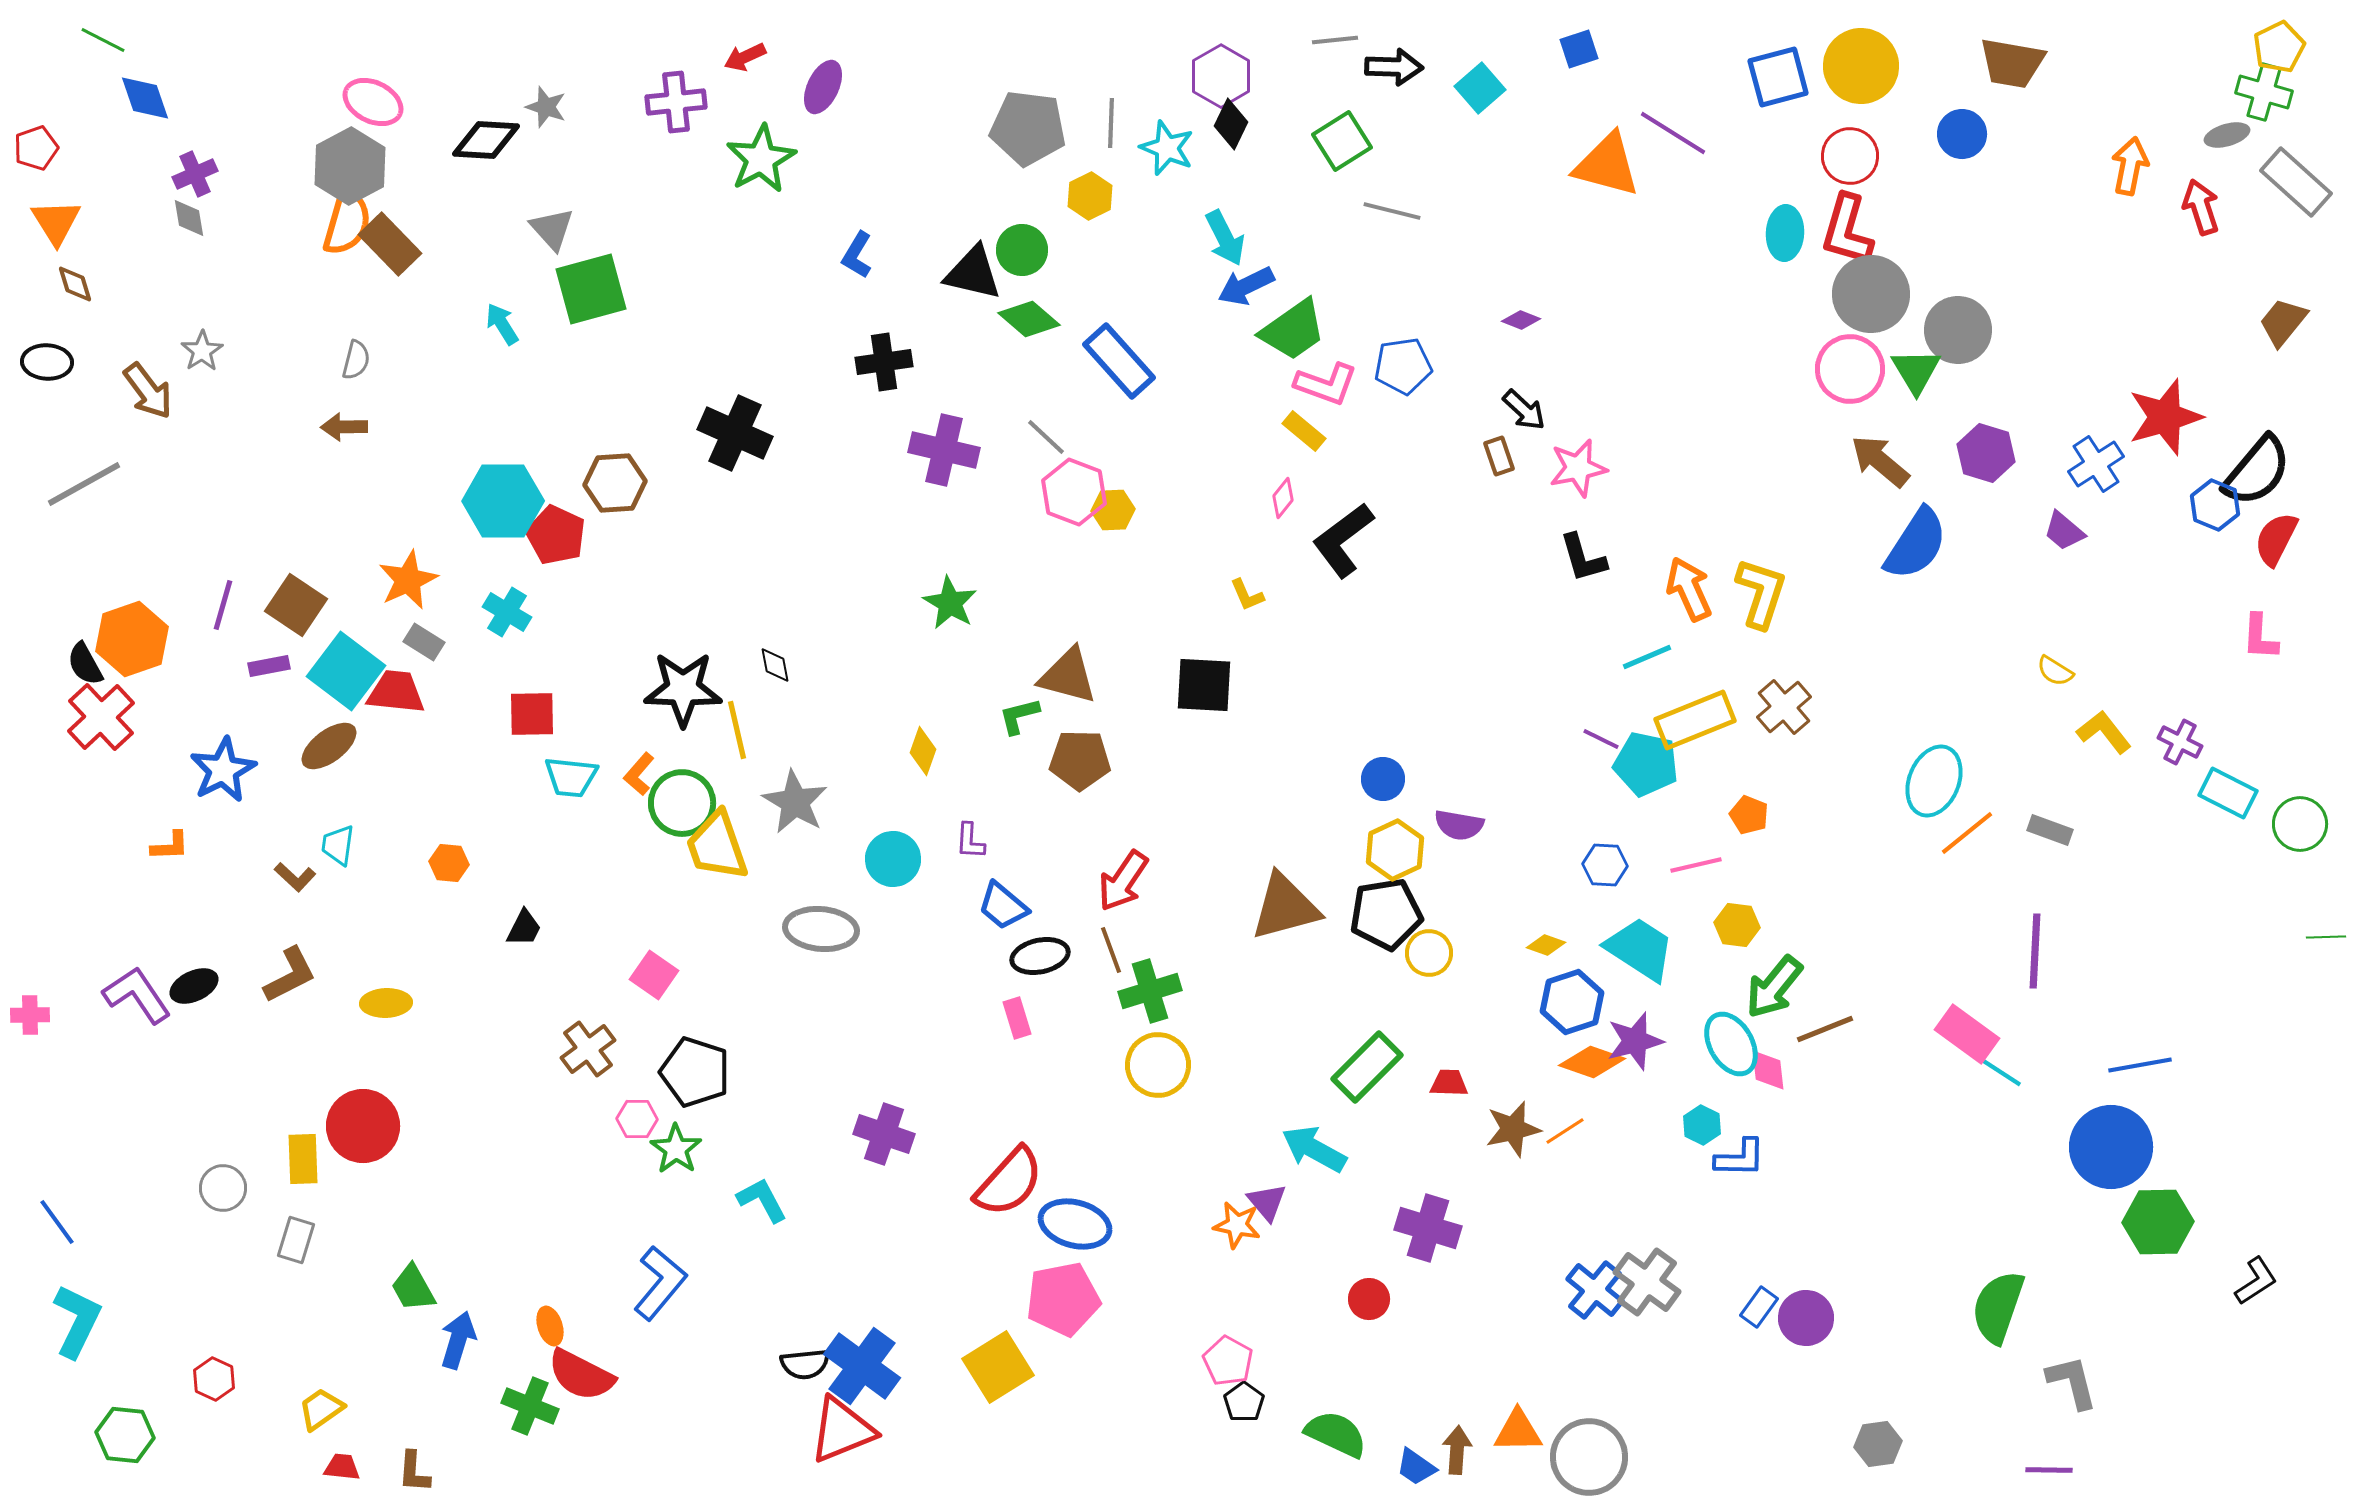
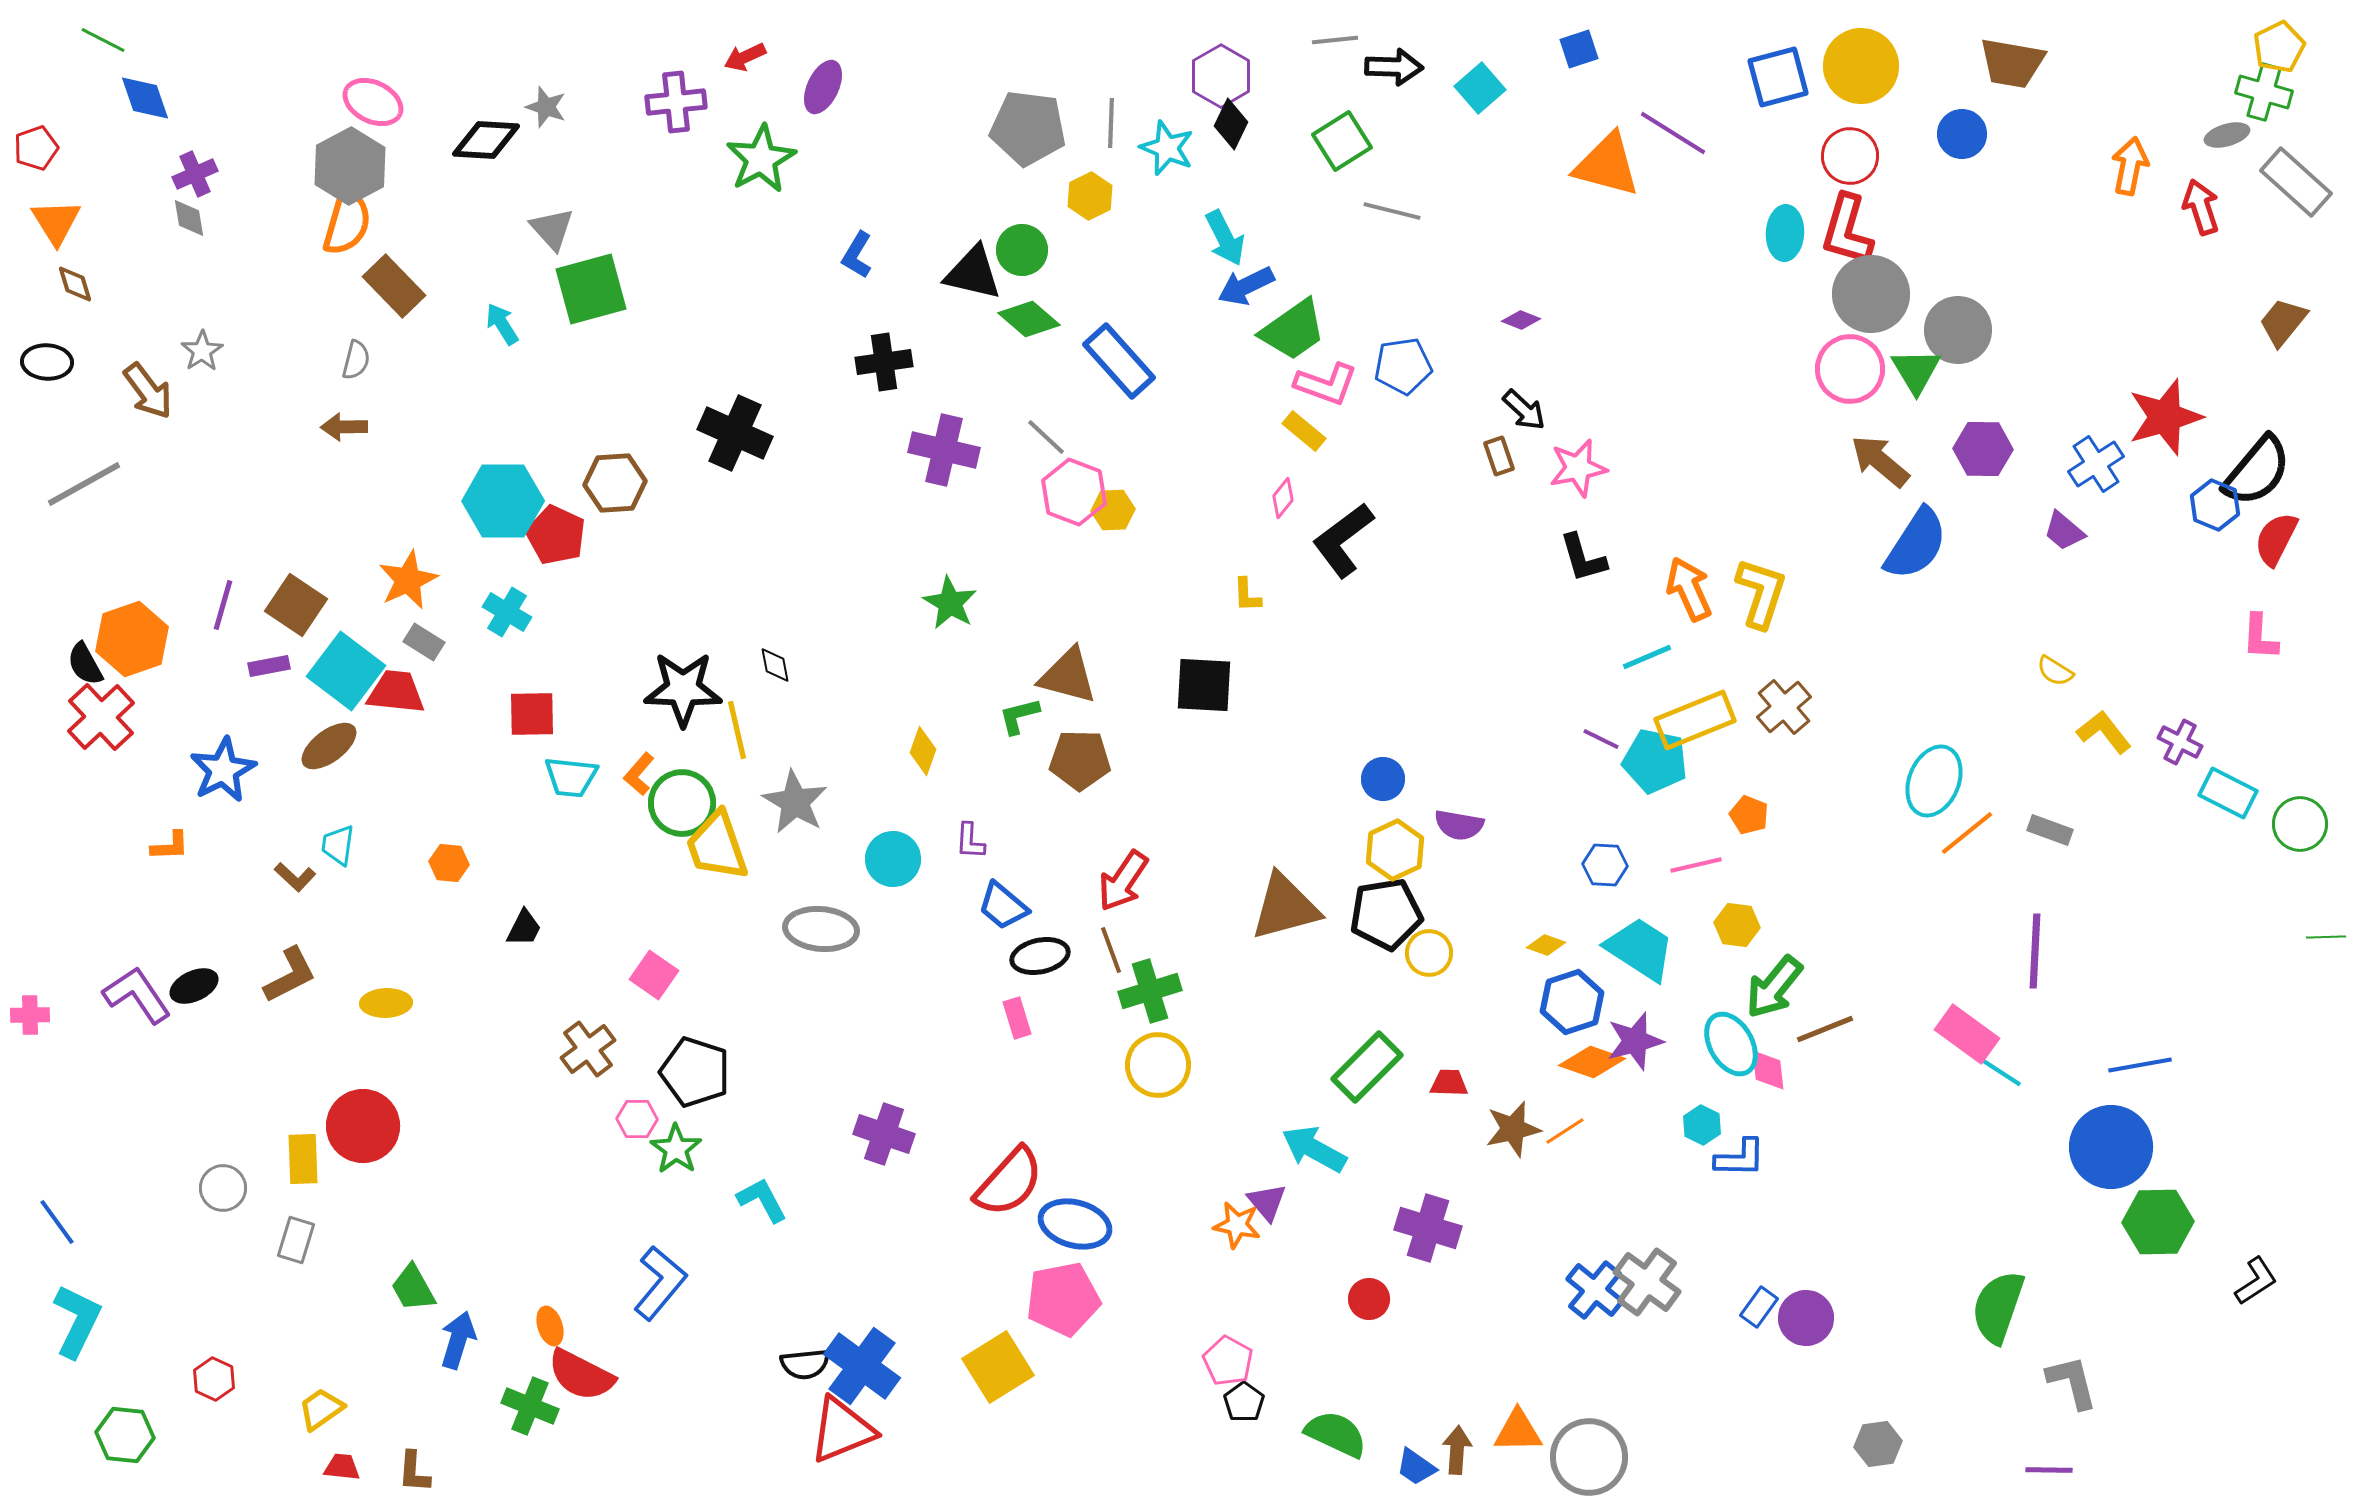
brown rectangle at (390, 244): moved 4 px right, 42 px down
purple hexagon at (1986, 453): moved 3 px left, 4 px up; rotated 16 degrees counterclockwise
yellow L-shape at (1247, 595): rotated 21 degrees clockwise
cyan pentagon at (1646, 764): moved 9 px right, 3 px up
